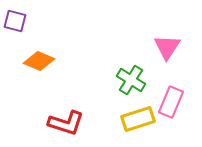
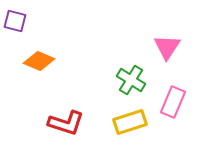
pink rectangle: moved 2 px right
yellow rectangle: moved 8 px left, 3 px down
